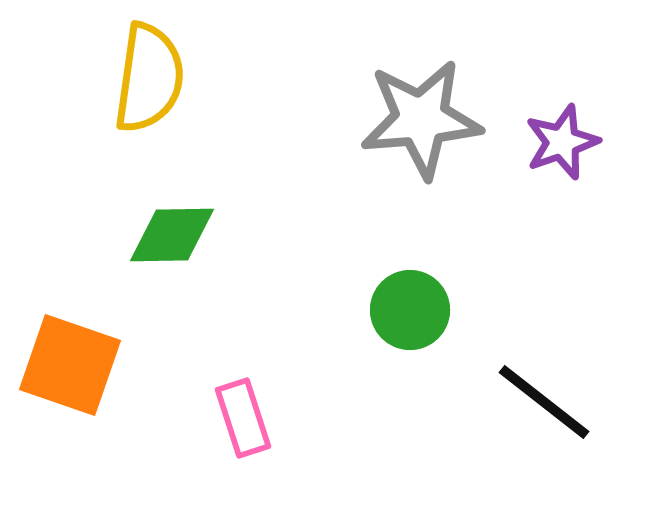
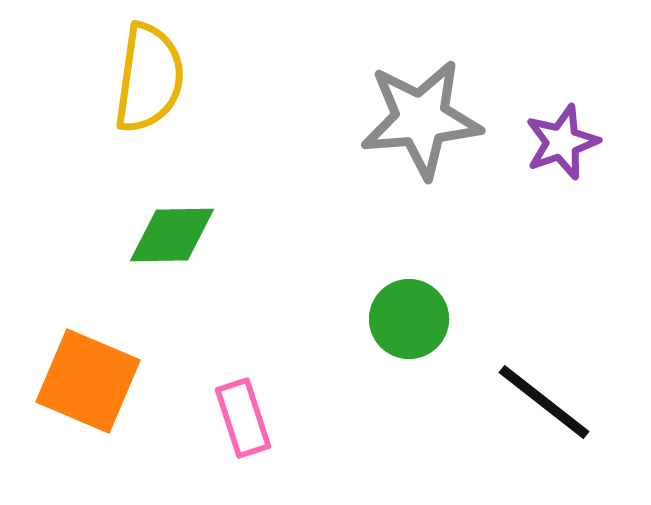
green circle: moved 1 px left, 9 px down
orange square: moved 18 px right, 16 px down; rotated 4 degrees clockwise
